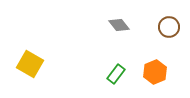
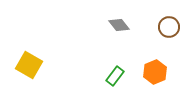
yellow square: moved 1 px left, 1 px down
green rectangle: moved 1 px left, 2 px down
